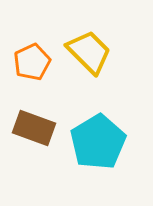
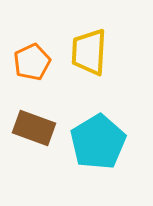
yellow trapezoid: rotated 132 degrees counterclockwise
